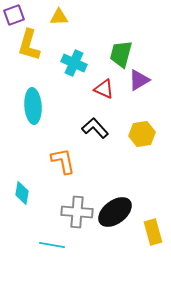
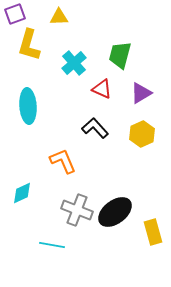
purple square: moved 1 px right, 1 px up
green trapezoid: moved 1 px left, 1 px down
cyan cross: rotated 25 degrees clockwise
purple triangle: moved 2 px right, 13 px down
red triangle: moved 2 px left
cyan ellipse: moved 5 px left
yellow hexagon: rotated 15 degrees counterclockwise
orange L-shape: rotated 12 degrees counterclockwise
cyan diamond: rotated 55 degrees clockwise
gray cross: moved 2 px up; rotated 16 degrees clockwise
